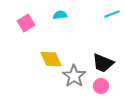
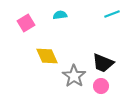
yellow diamond: moved 4 px left, 3 px up
